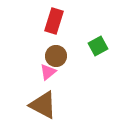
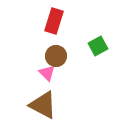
pink triangle: moved 1 px left, 1 px down; rotated 36 degrees counterclockwise
